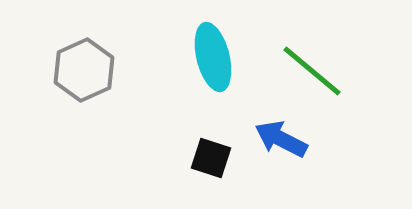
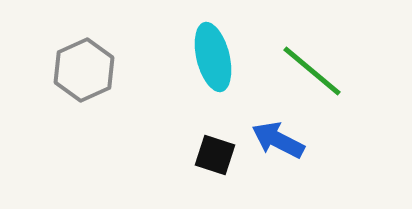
blue arrow: moved 3 px left, 1 px down
black square: moved 4 px right, 3 px up
